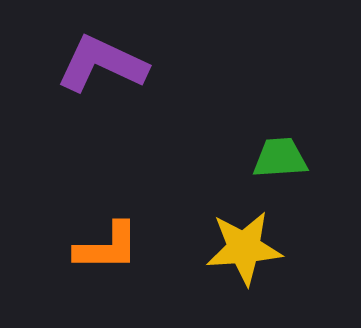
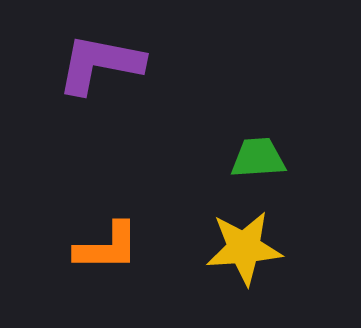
purple L-shape: moved 2 px left; rotated 14 degrees counterclockwise
green trapezoid: moved 22 px left
